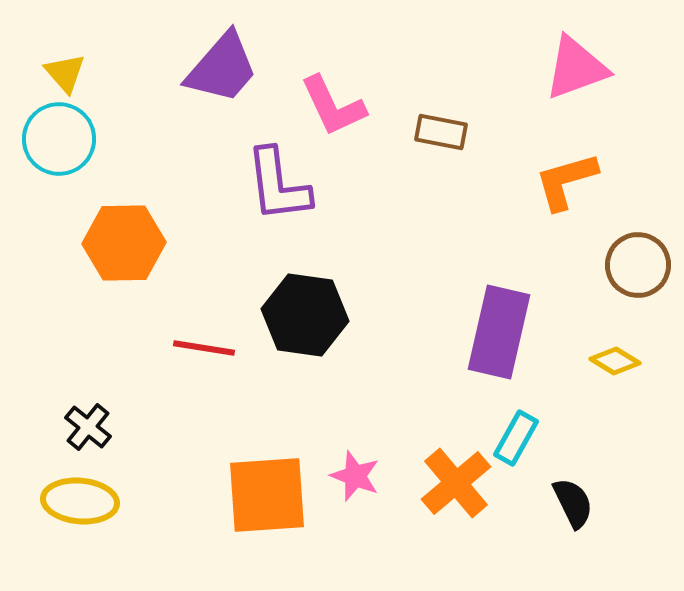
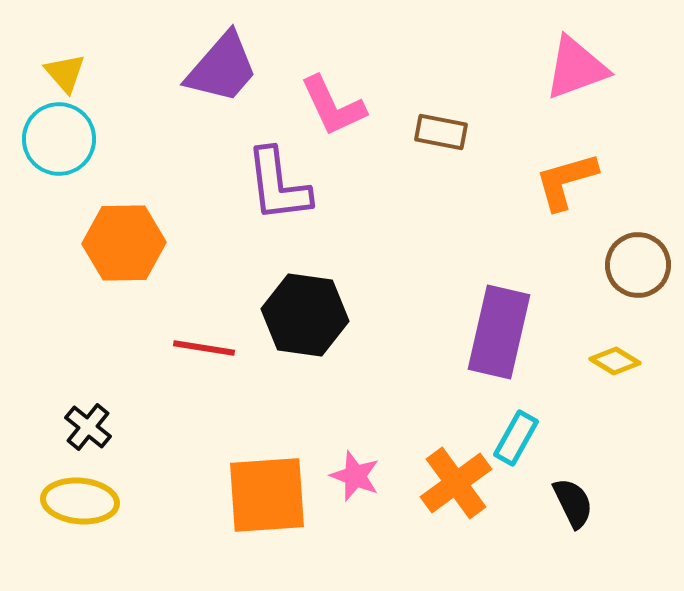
orange cross: rotated 4 degrees clockwise
